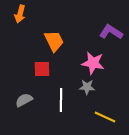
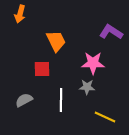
orange trapezoid: moved 2 px right
pink star: rotated 10 degrees counterclockwise
